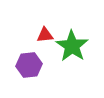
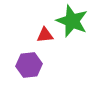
green star: moved 25 px up; rotated 12 degrees counterclockwise
